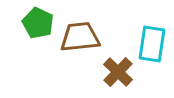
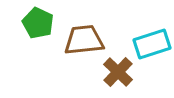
brown trapezoid: moved 4 px right, 3 px down
cyan rectangle: rotated 63 degrees clockwise
